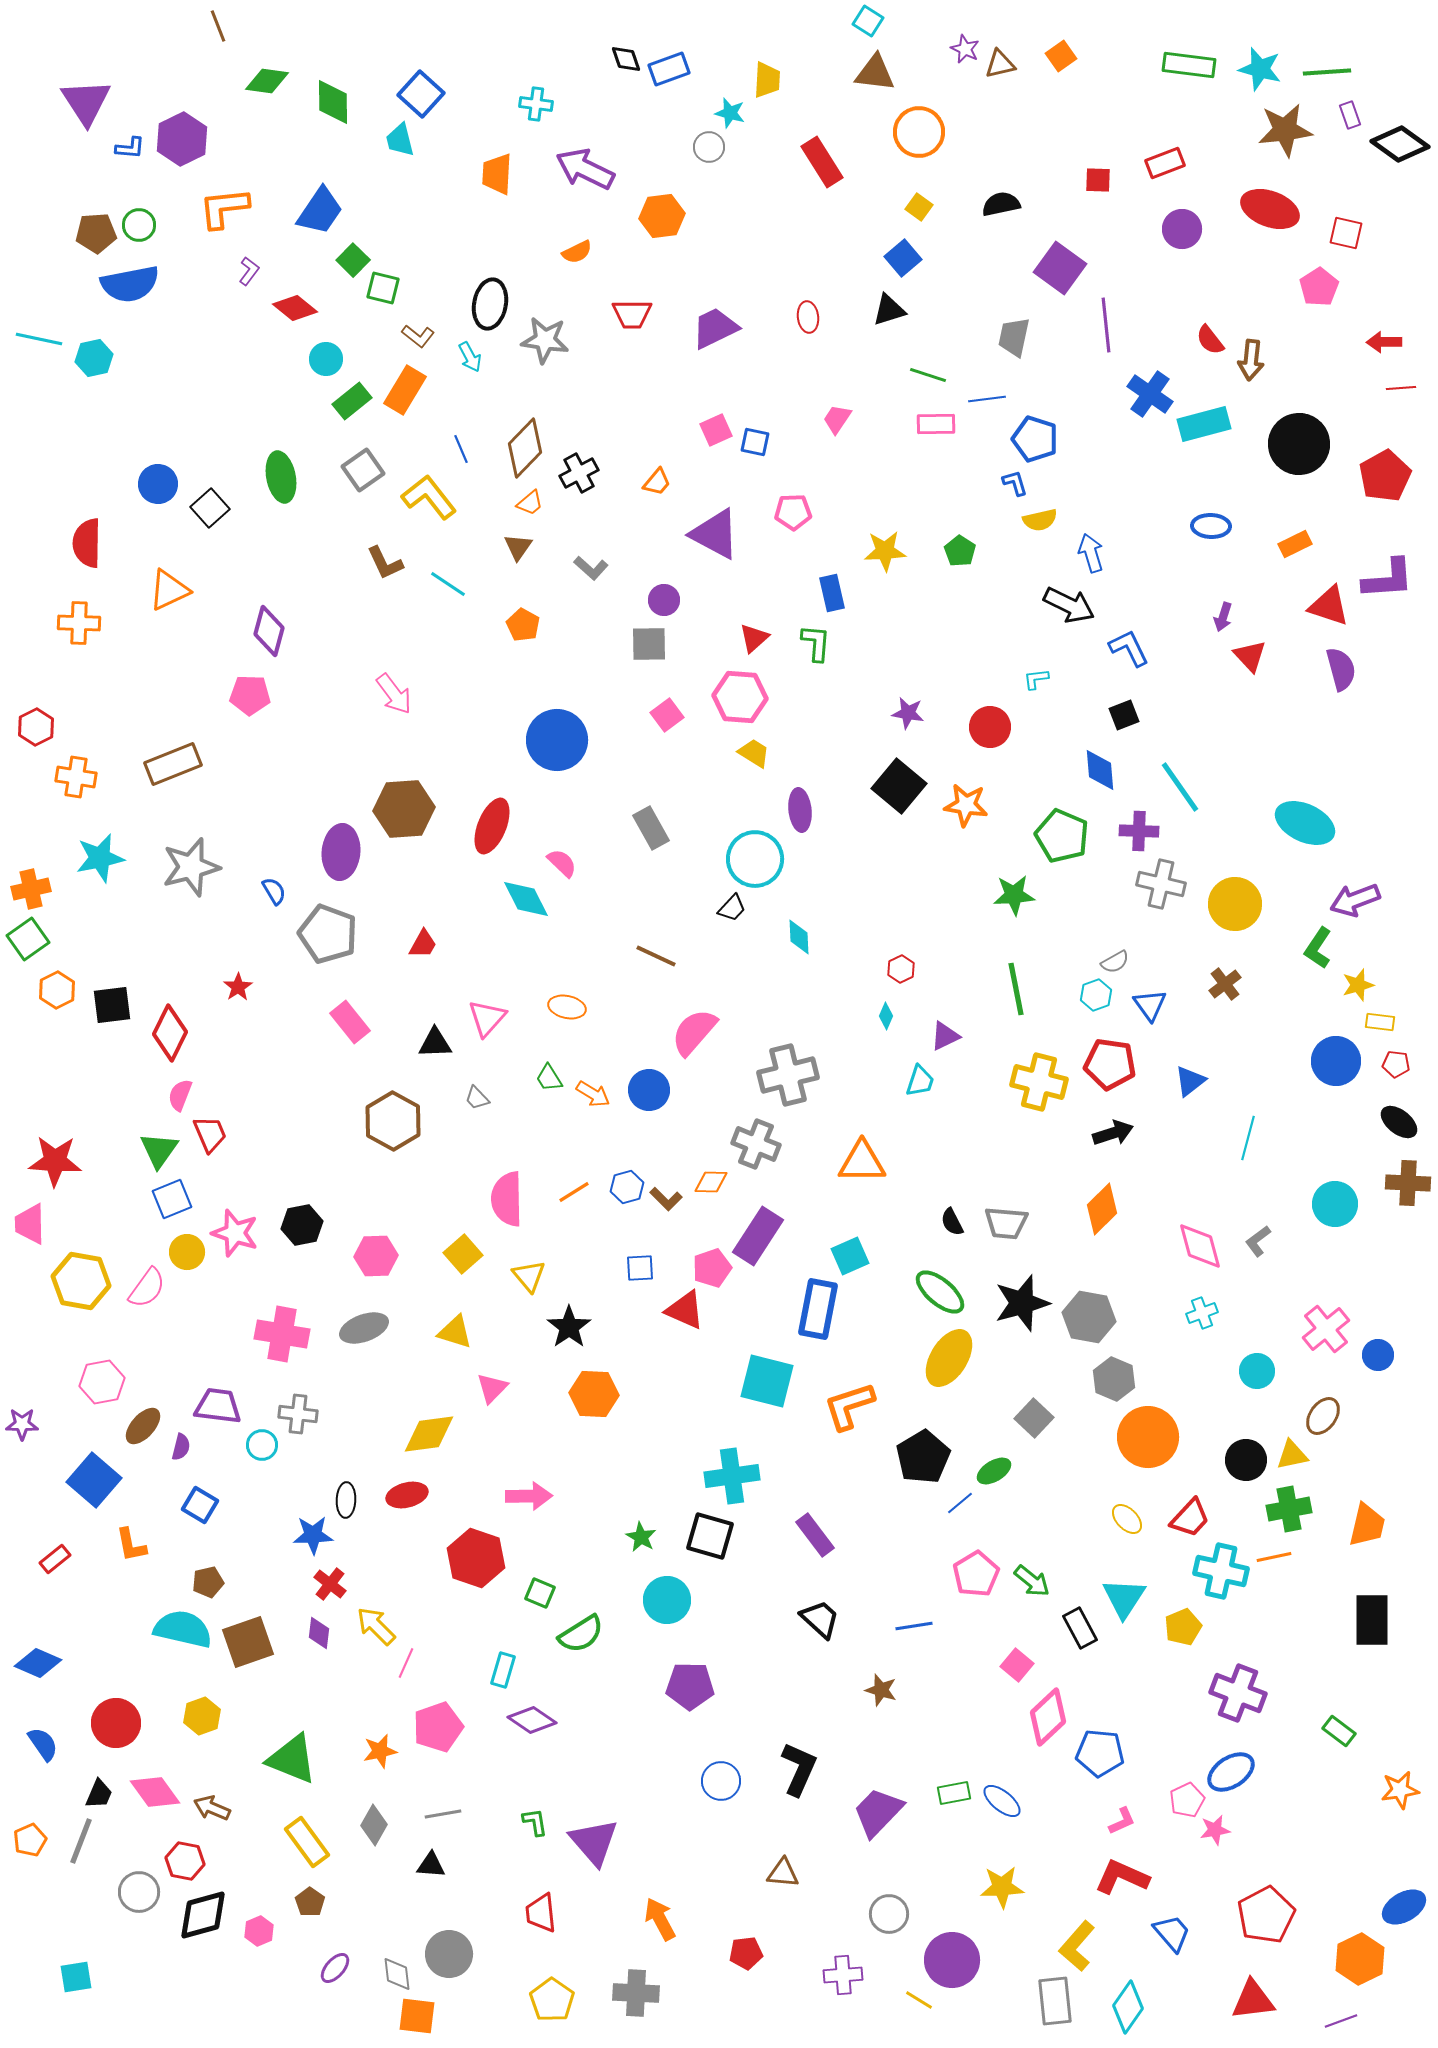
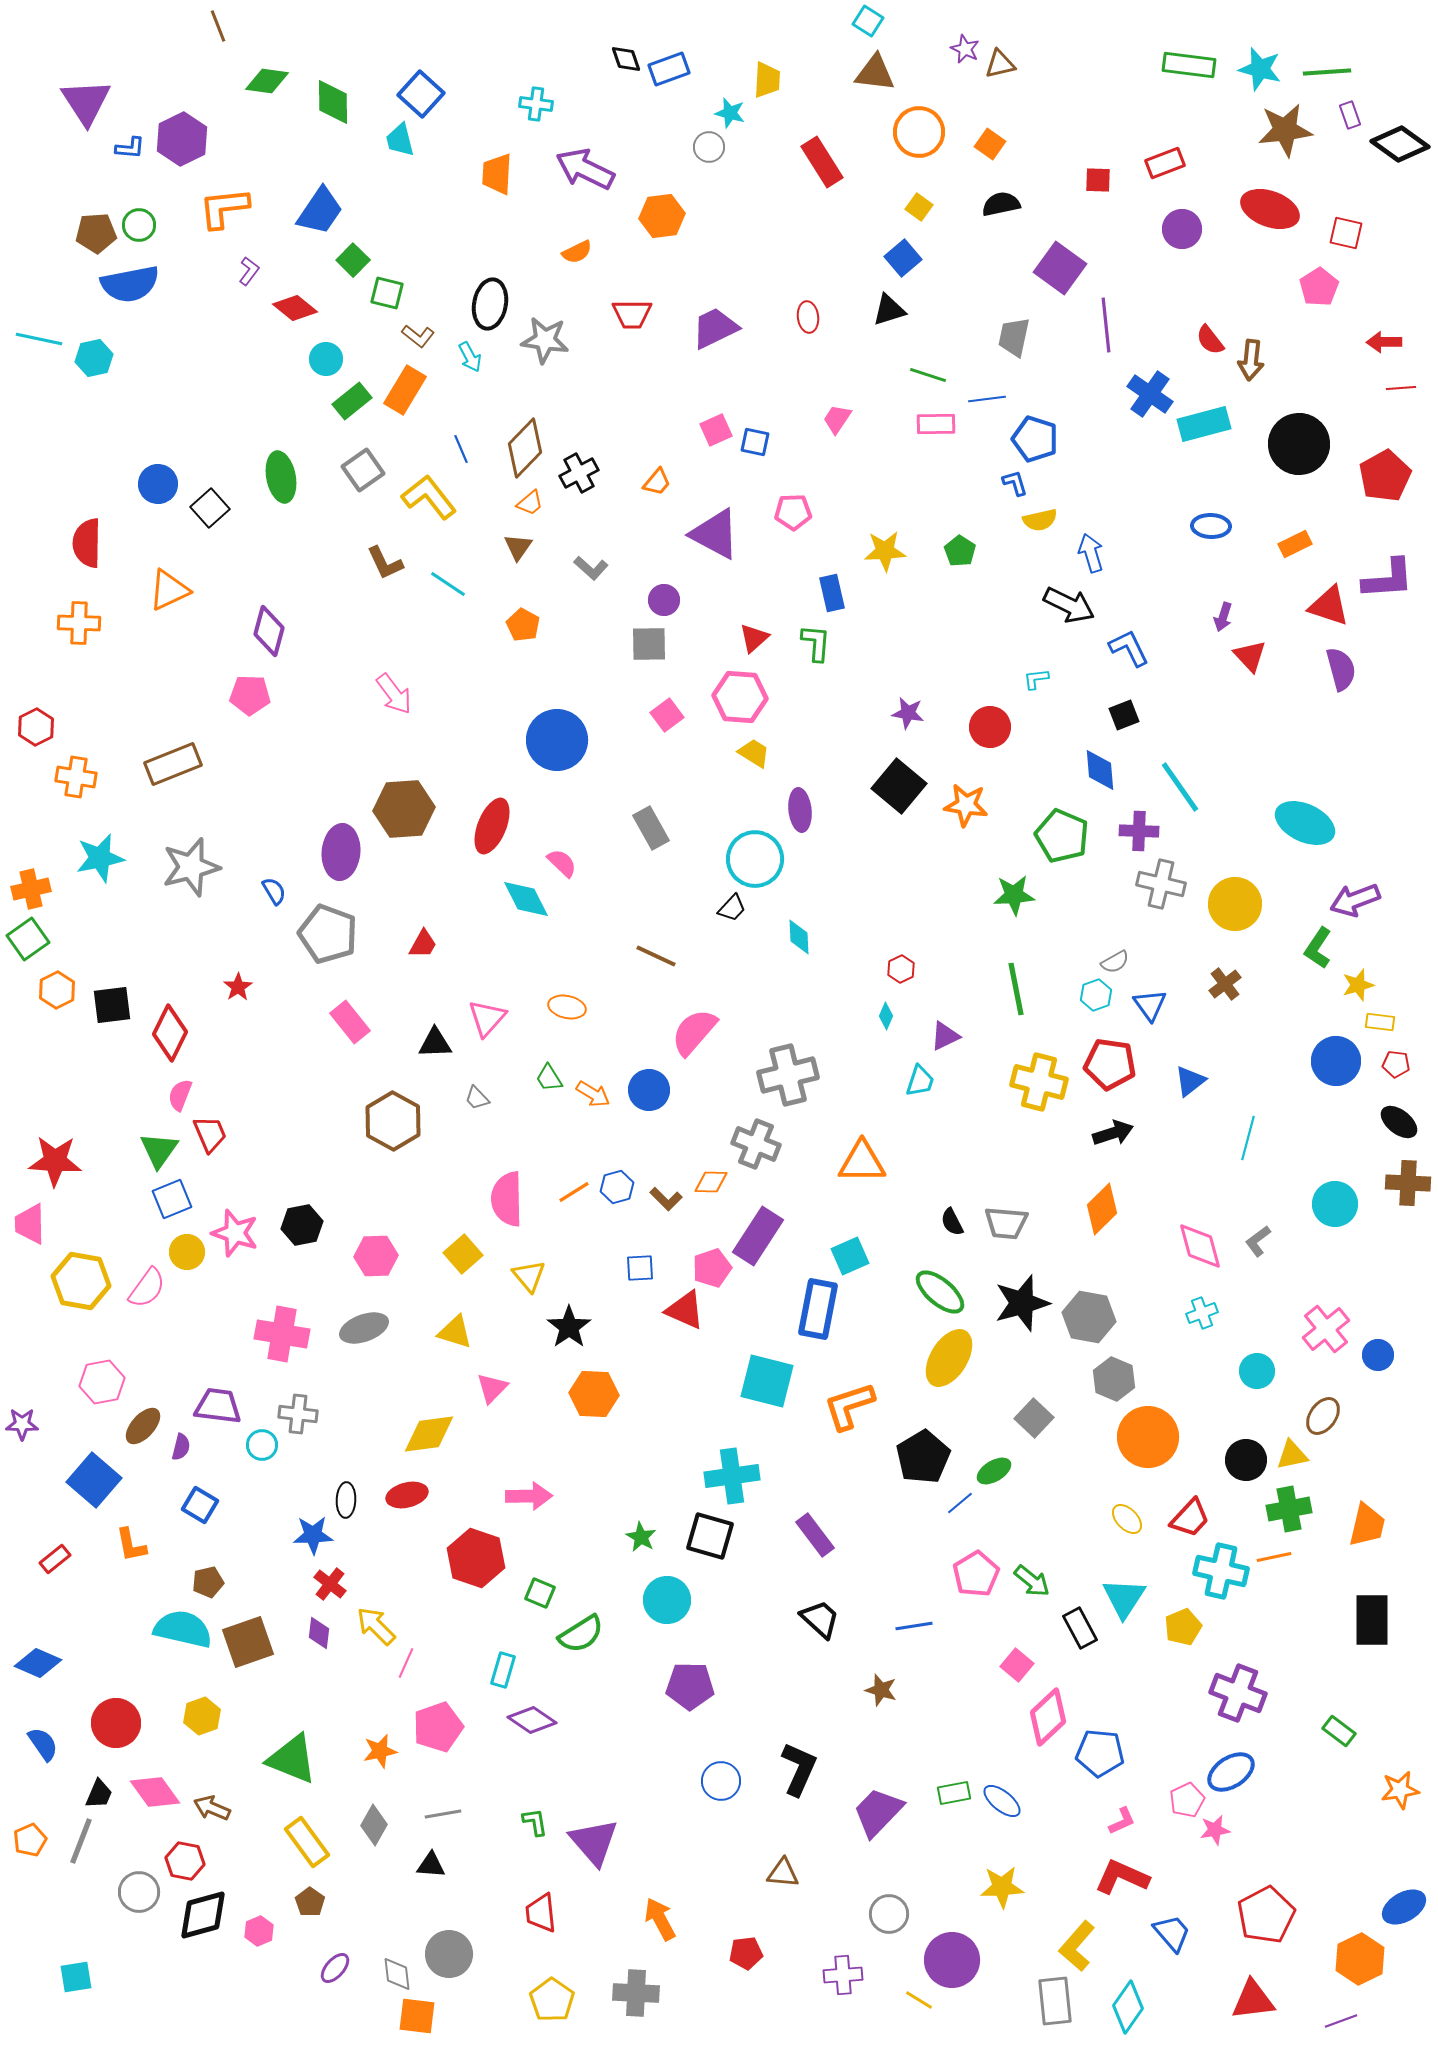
orange square at (1061, 56): moved 71 px left, 88 px down; rotated 20 degrees counterclockwise
green square at (383, 288): moved 4 px right, 5 px down
blue hexagon at (627, 1187): moved 10 px left
